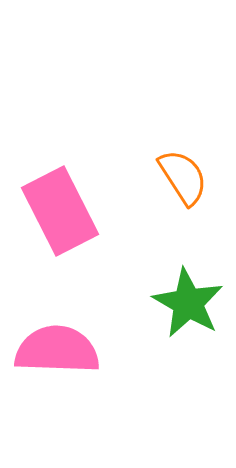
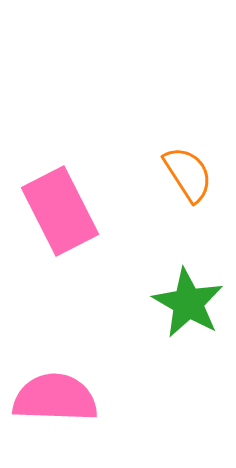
orange semicircle: moved 5 px right, 3 px up
pink semicircle: moved 2 px left, 48 px down
